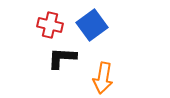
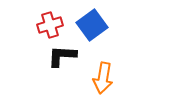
red cross: rotated 30 degrees counterclockwise
black L-shape: moved 2 px up
